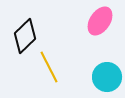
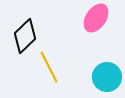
pink ellipse: moved 4 px left, 3 px up
